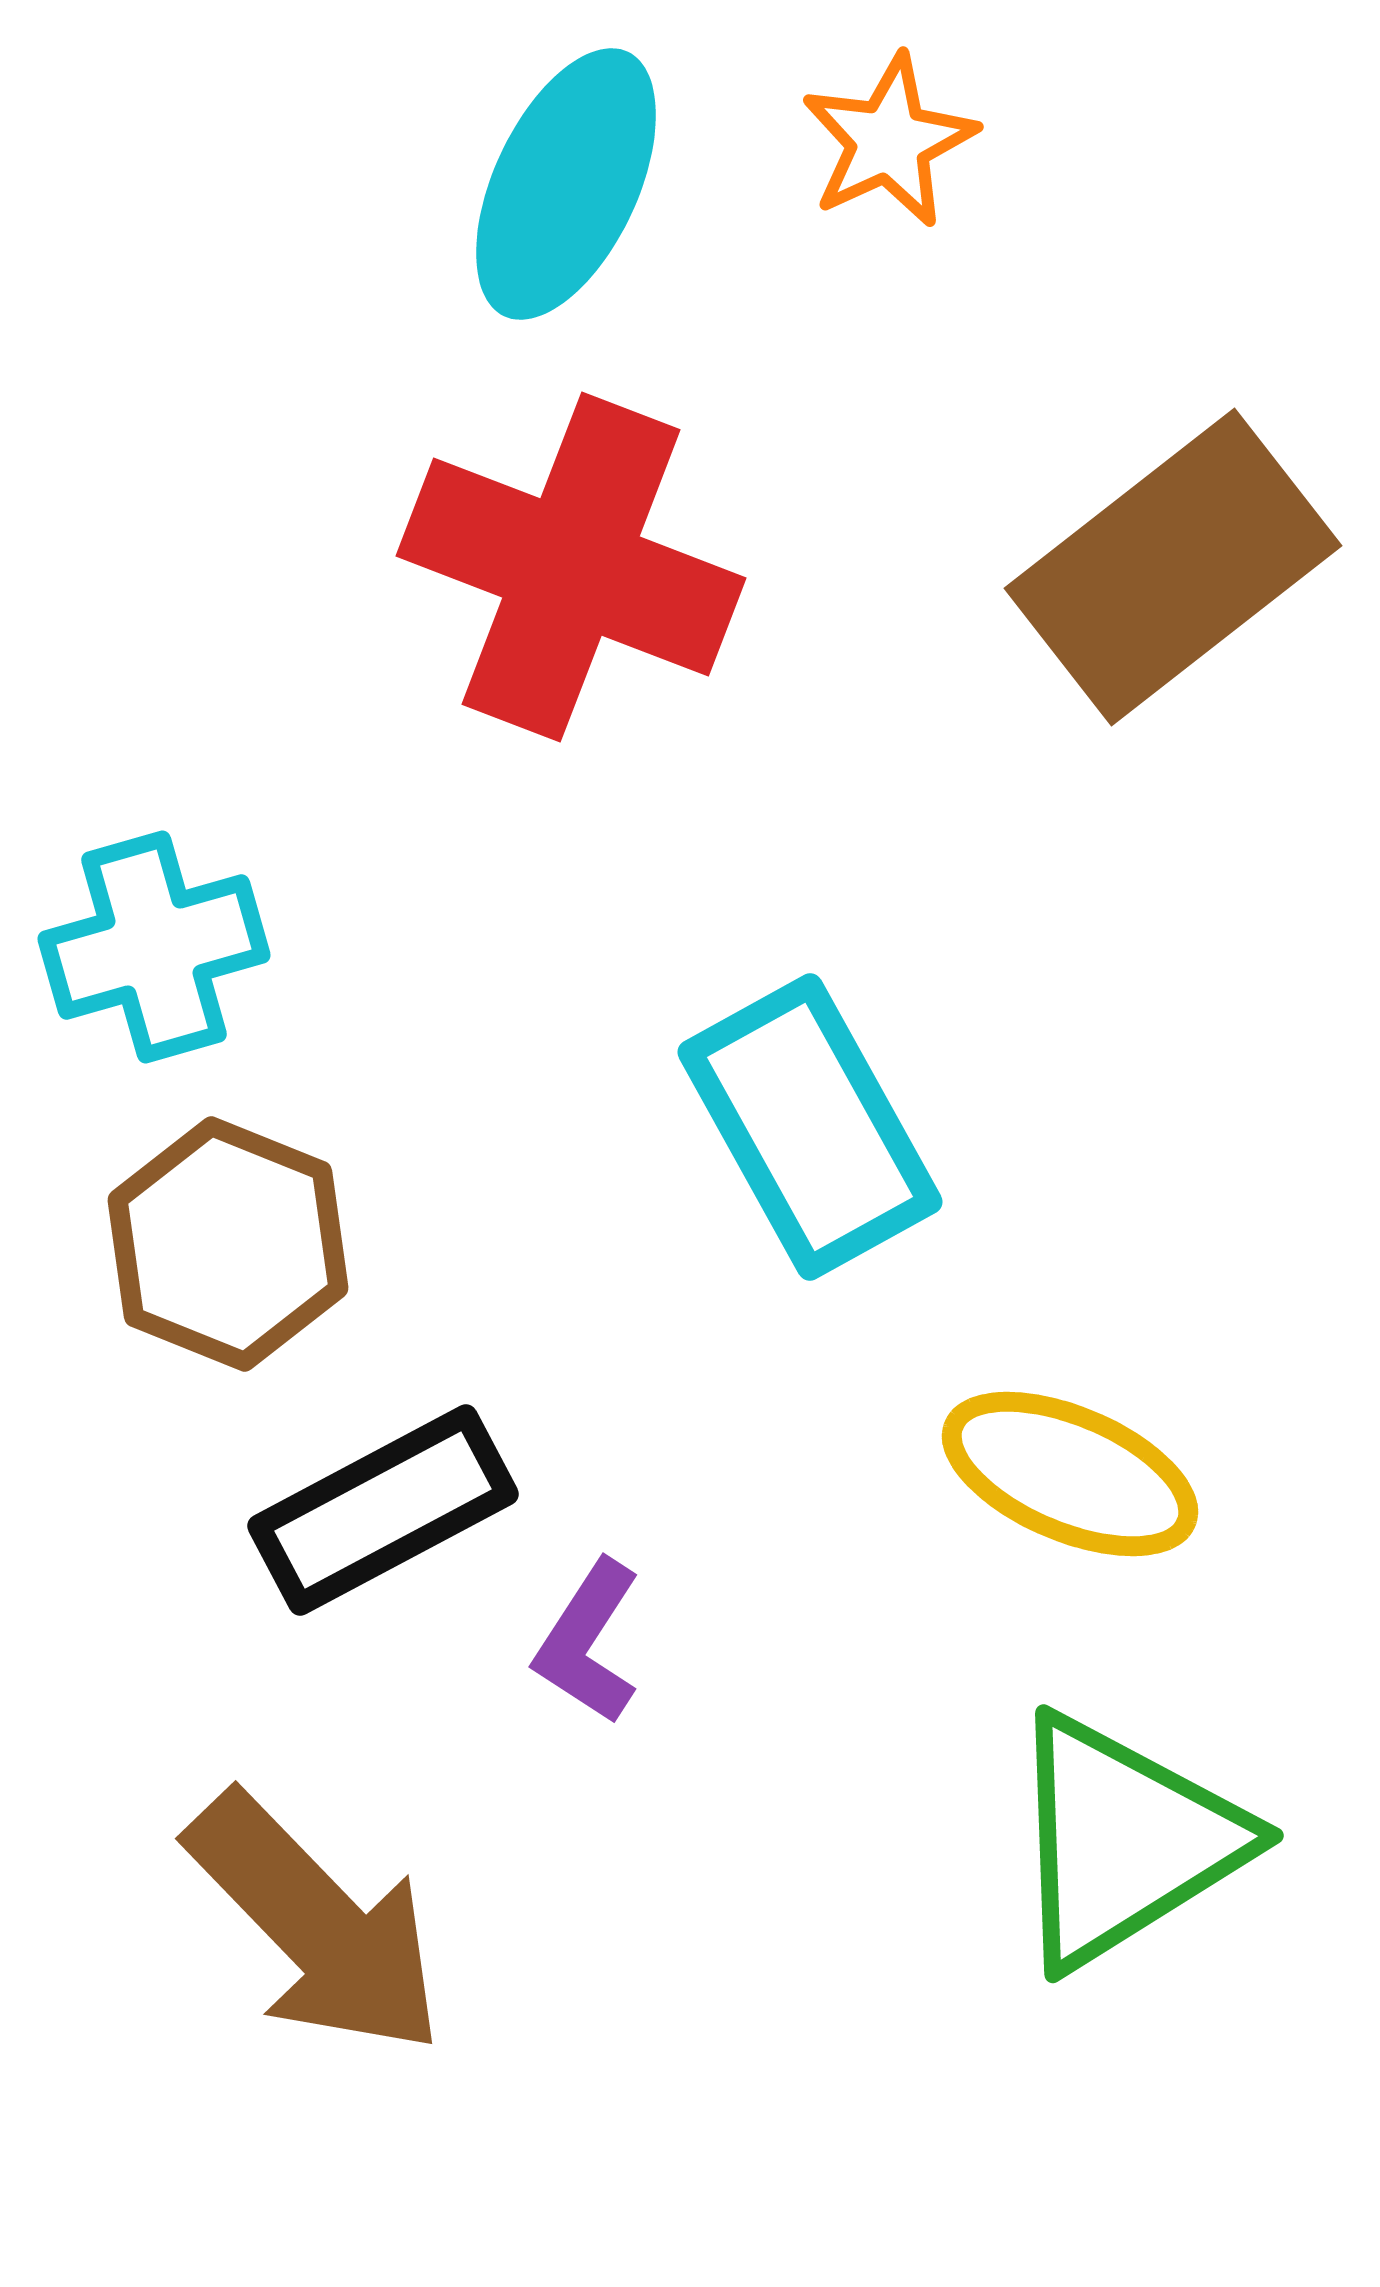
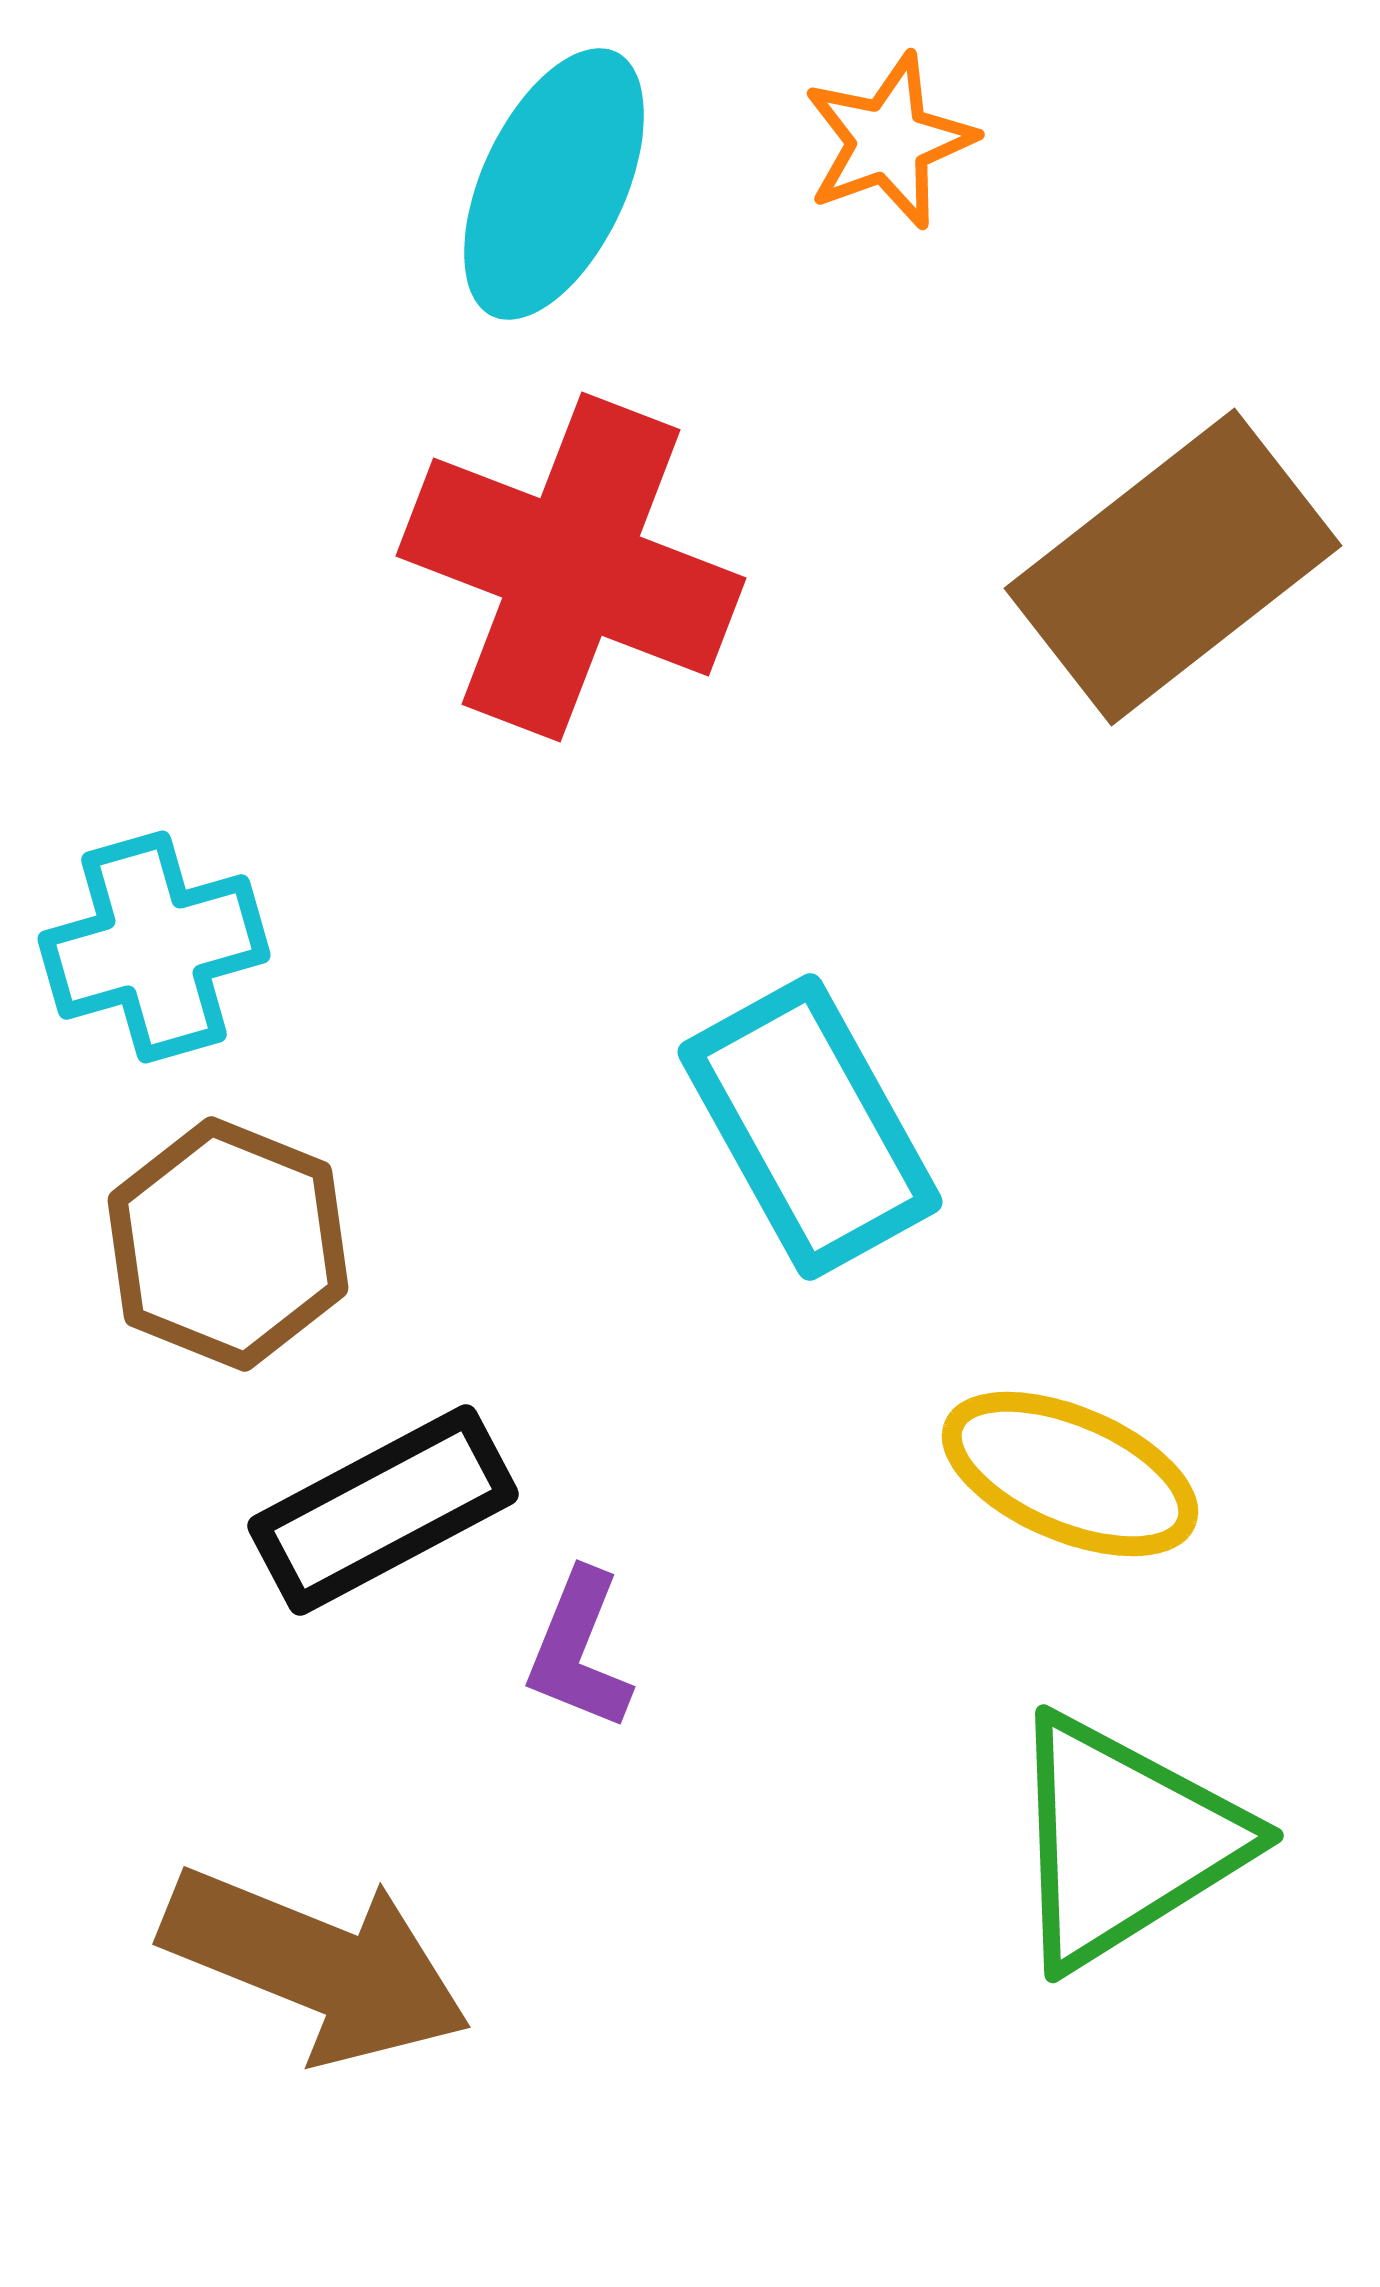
orange star: rotated 5 degrees clockwise
cyan ellipse: moved 12 px left
purple L-shape: moved 9 px left, 8 px down; rotated 11 degrees counterclockwise
brown arrow: moved 41 px down; rotated 24 degrees counterclockwise
